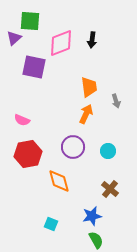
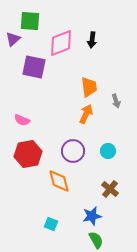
purple triangle: moved 1 px left, 1 px down
purple circle: moved 4 px down
